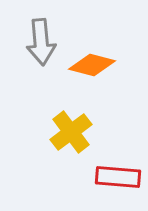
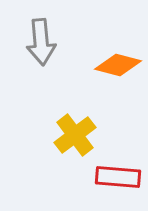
orange diamond: moved 26 px right
yellow cross: moved 4 px right, 3 px down
